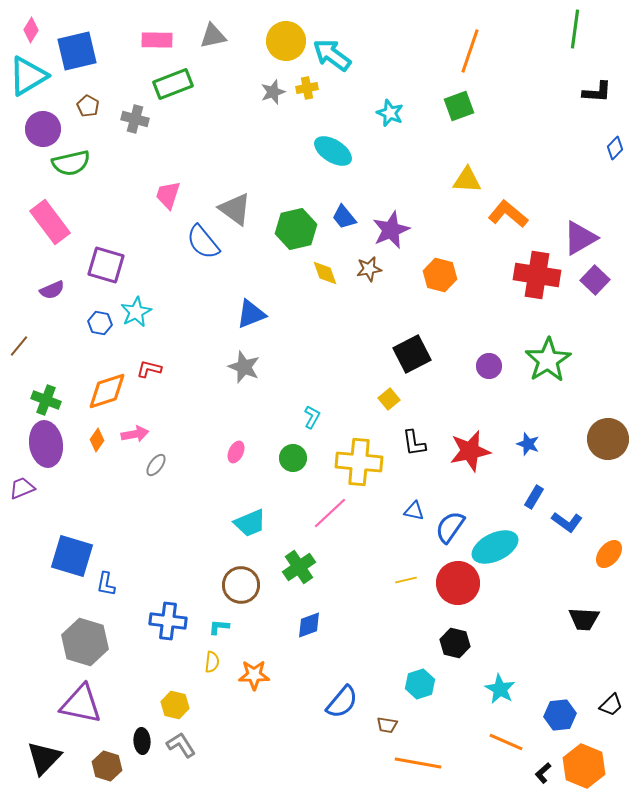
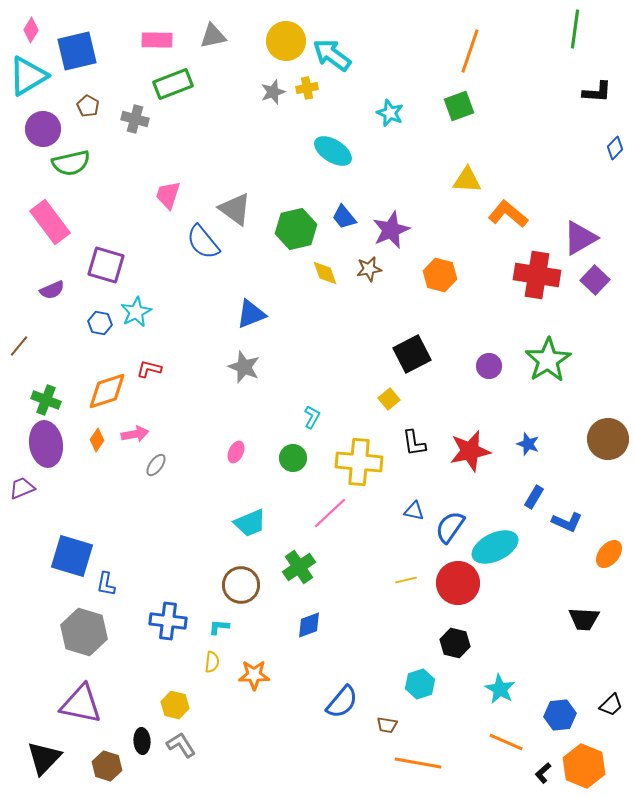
blue L-shape at (567, 522): rotated 12 degrees counterclockwise
gray hexagon at (85, 642): moved 1 px left, 10 px up
